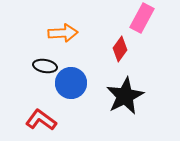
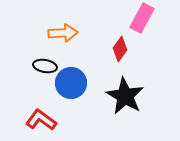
black star: rotated 15 degrees counterclockwise
